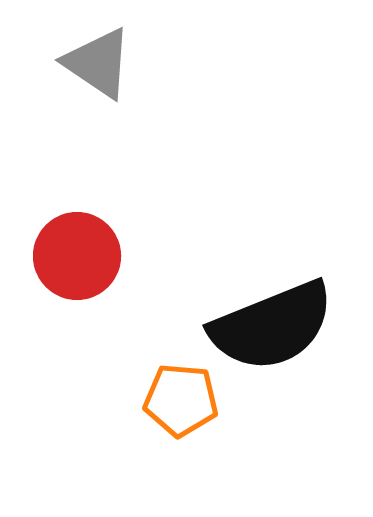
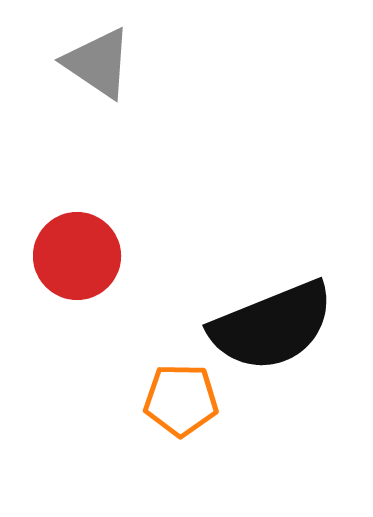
orange pentagon: rotated 4 degrees counterclockwise
